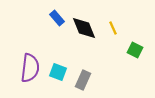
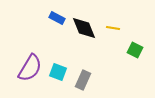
blue rectangle: rotated 21 degrees counterclockwise
yellow line: rotated 56 degrees counterclockwise
purple semicircle: rotated 24 degrees clockwise
